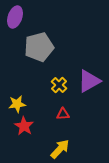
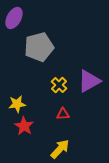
purple ellipse: moved 1 px left, 1 px down; rotated 10 degrees clockwise
